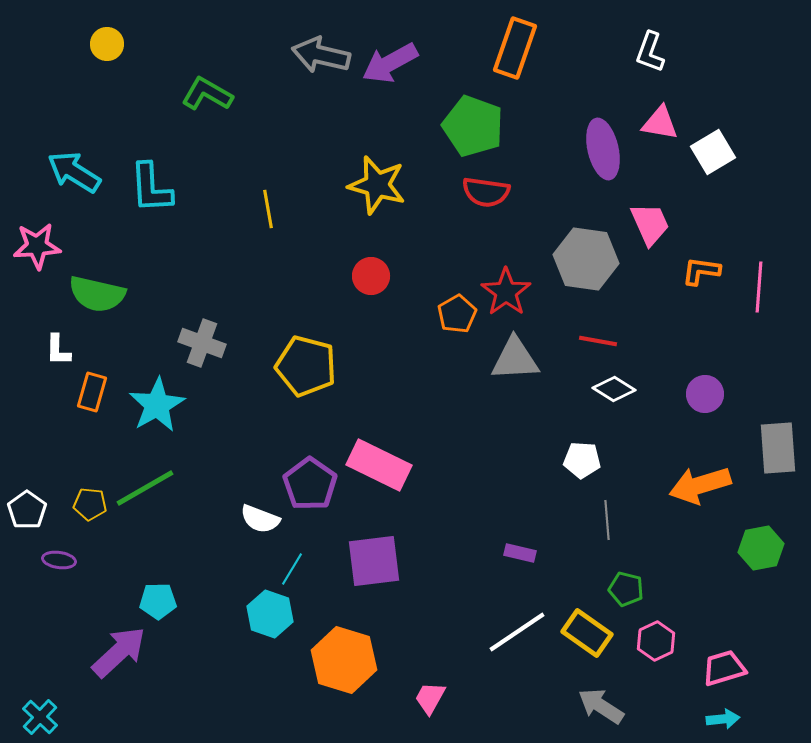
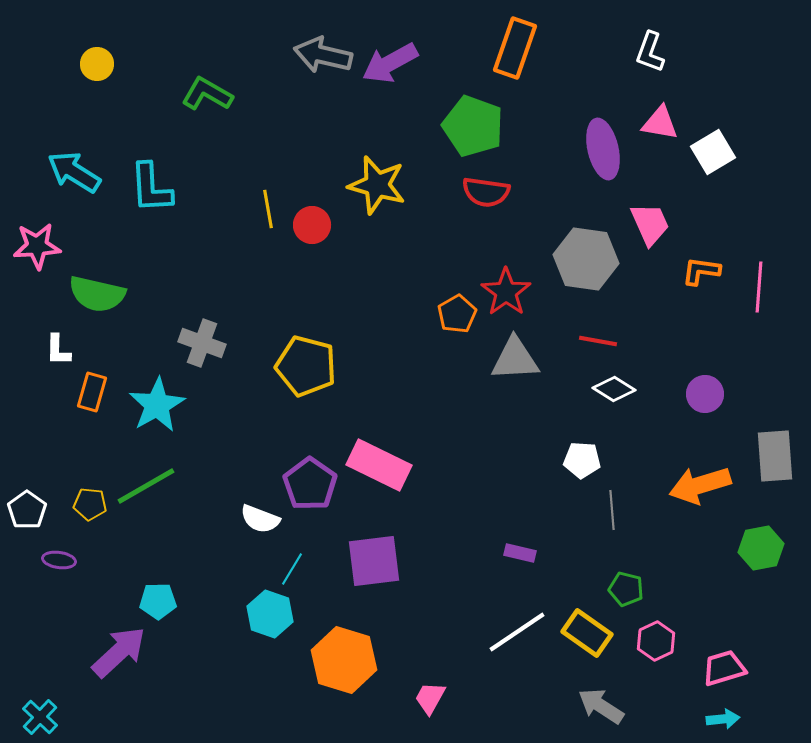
yellow circle at (107, 44): moved 10 px left, 20 px down
gray arrow at (321, 55): moved 2 px right
red circle at (371, 276): moved 59 px left, 51 px up
gray rectangle at (778, 448): moved 3 px left, 8 px down
green line at (145, 488): moved 1 px right, 2 px up
gray line at (607, 520): moved 5 px right, 10 px up
